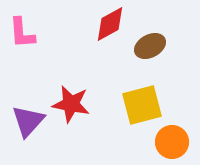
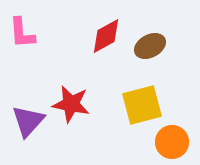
red diamond: moved 4 px left, 12 px down
